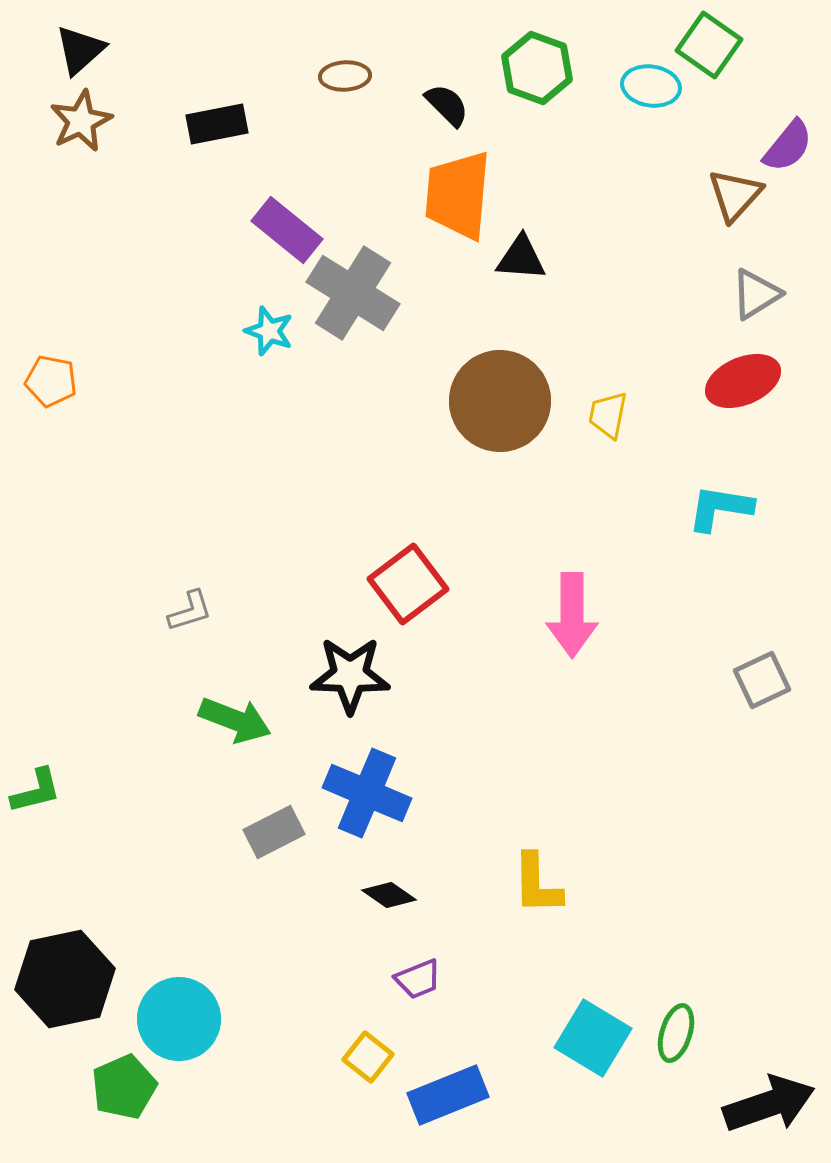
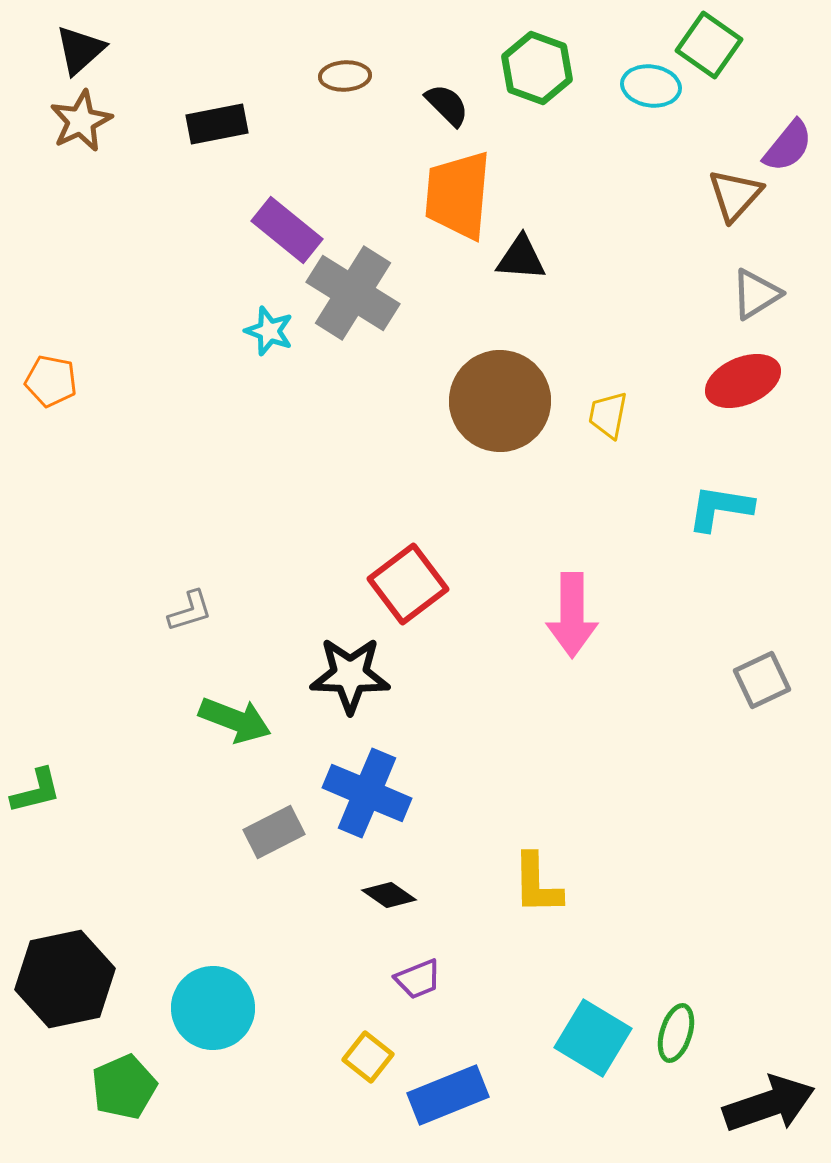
cyan circle at (179, 1019): moved 34 px right, 11 px up
